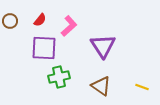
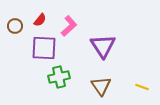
brown circle: moved 5 px right, 5 px down
brown triangle: rotated 20 degrees clockwise
